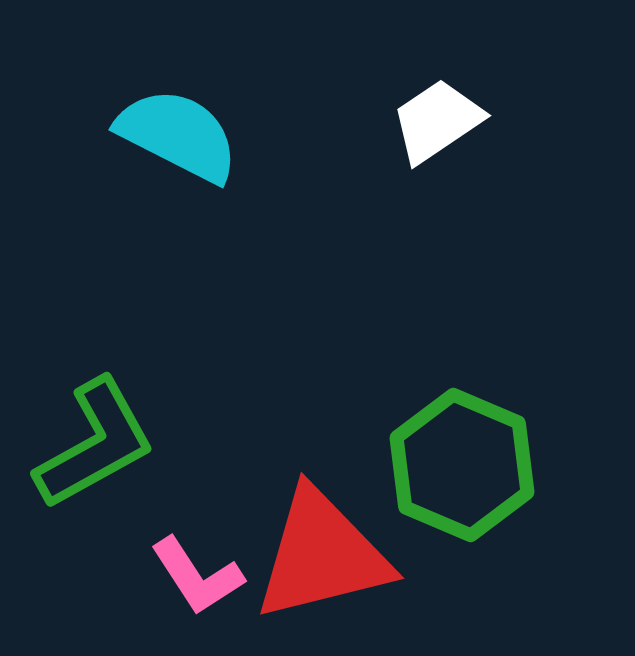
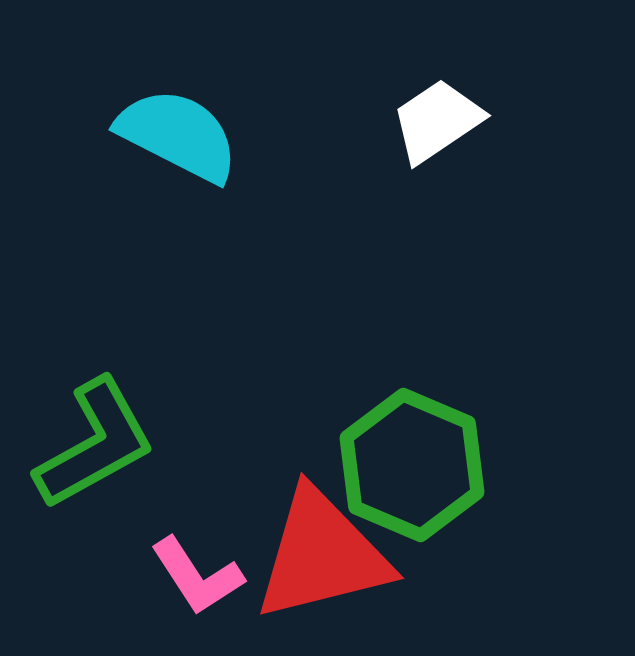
green hexagon: moved 50 px left
